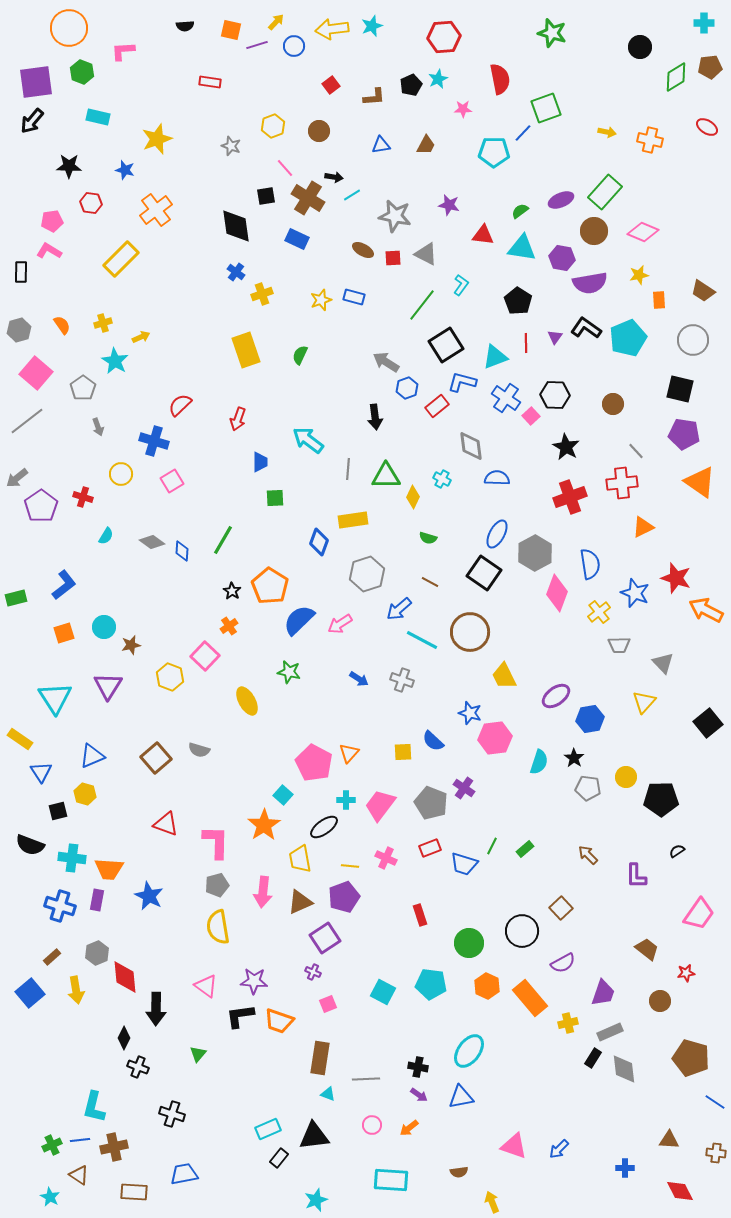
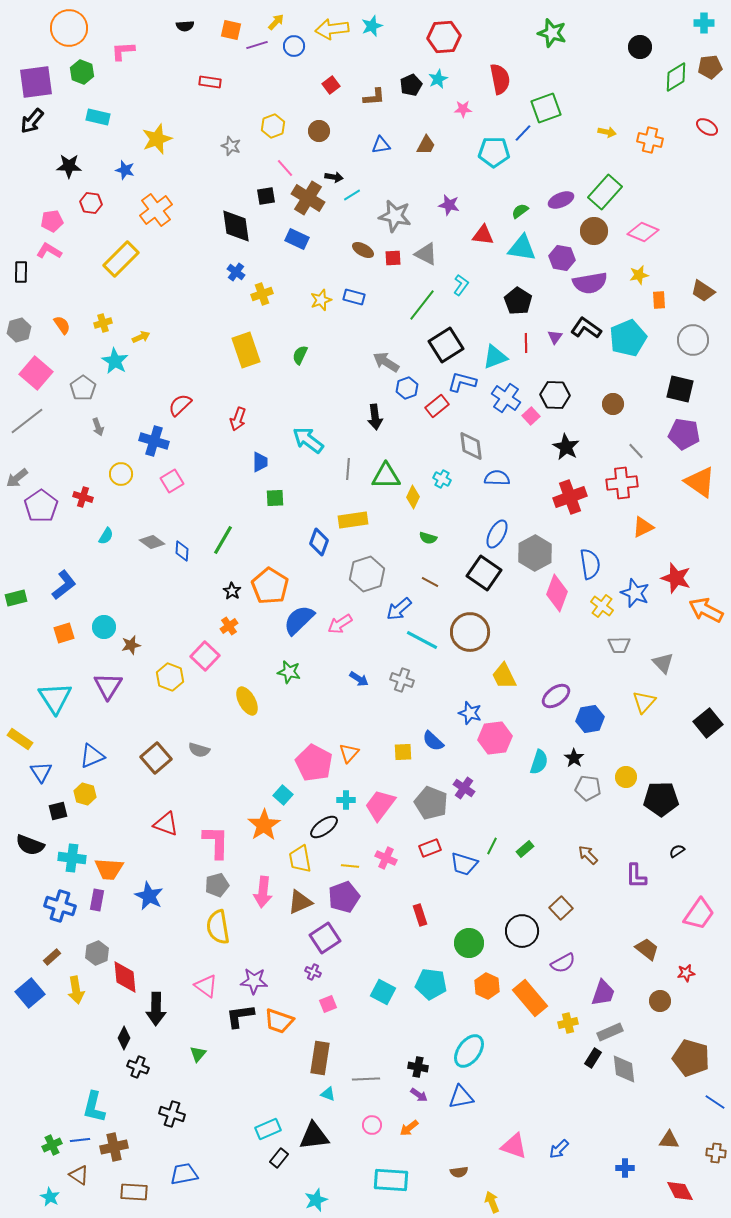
yellow cross at (599, 612): moved 3 px right, 6 px up; rotated 15 degrees counterclockwise
